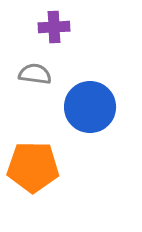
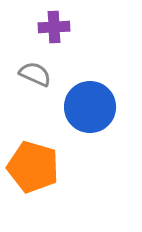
gray semicircle: rotated 16 degrees clockwise
orange pentagon: rotated 15 degrees clockwise
